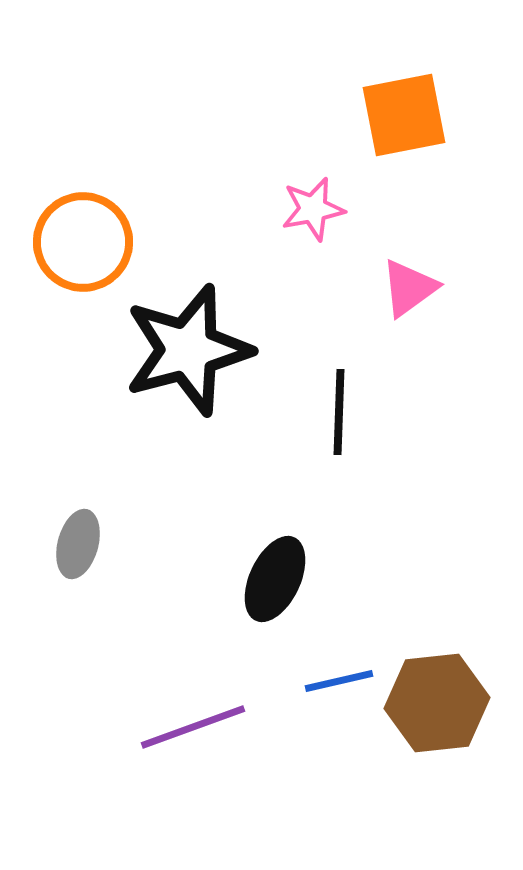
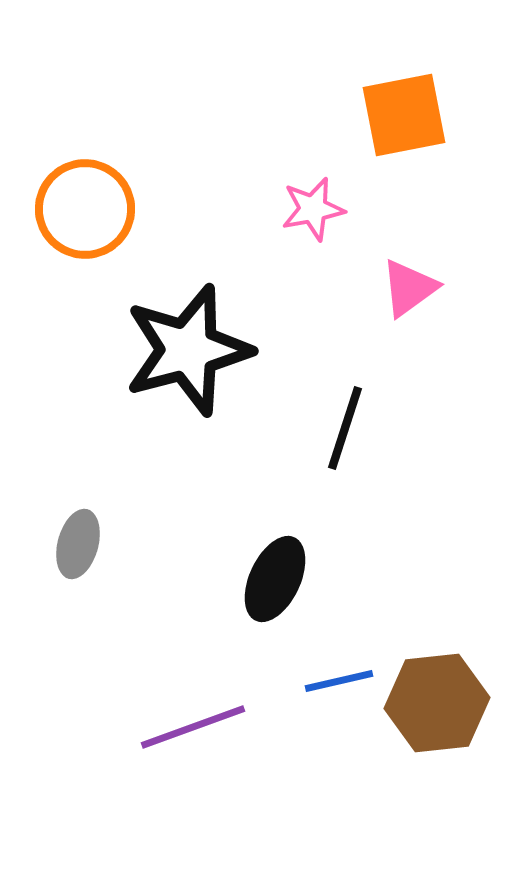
orange circle: moved 2 px right, 33 px up
black line: moved 6 px right, 16 px down; rotated 16 degrees clockwise
